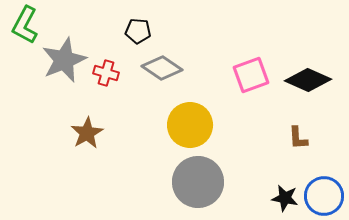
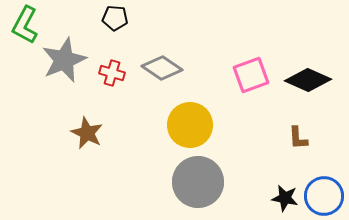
black pentagon: moved 23 px left, 13 px up
red cross: moved 6 px right
brown star: rotated 16 degrees counterclockwise
